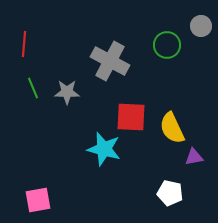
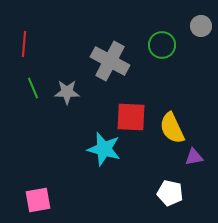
green circle: moved 5 px left
